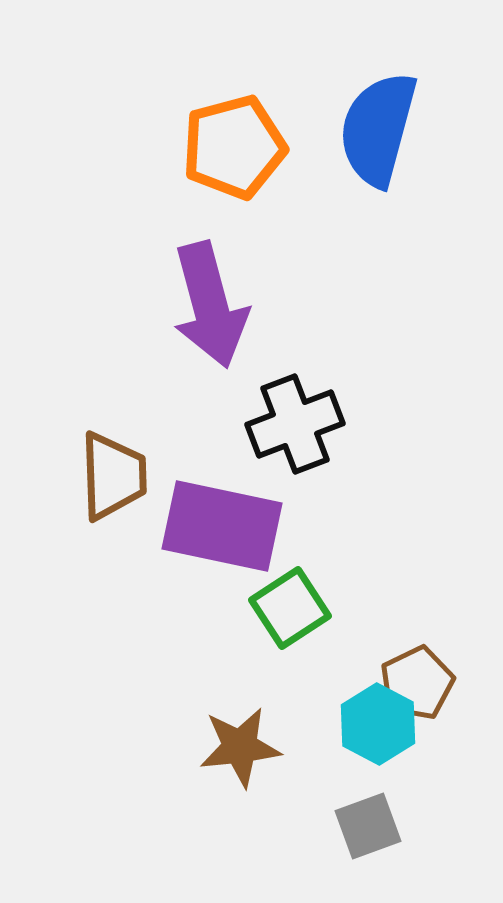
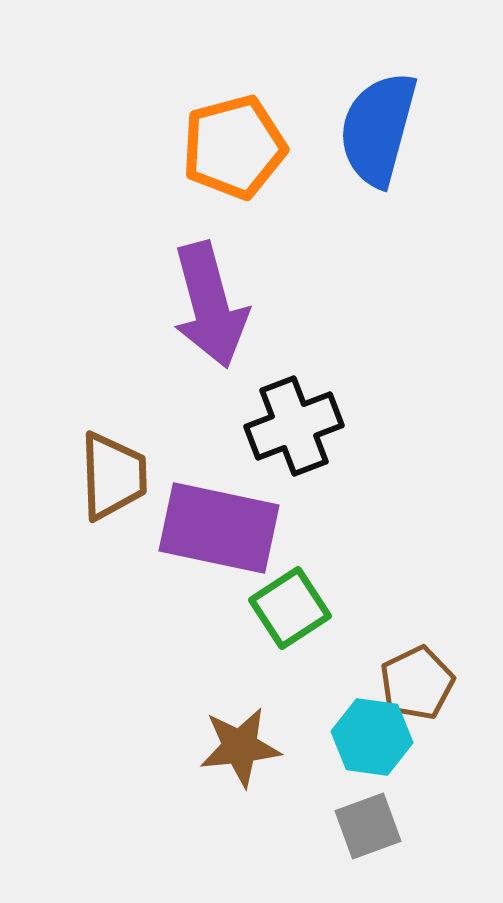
black cross: moved 1 px left, 2 px down
purple rectangle: moved 3 px left, 2 px down
cyan hexagon: moved 6 px left, 13 px down; rotated 20 degrees counterclockwise
